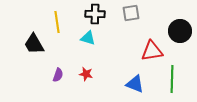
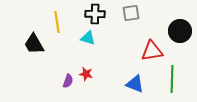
purple semicircle: moved 10 px right, 6 px down
